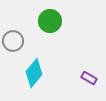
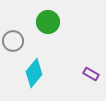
green circle: moved 2 px left, 1 px down
purple rectangle: moved 2 px right, 4 px up
